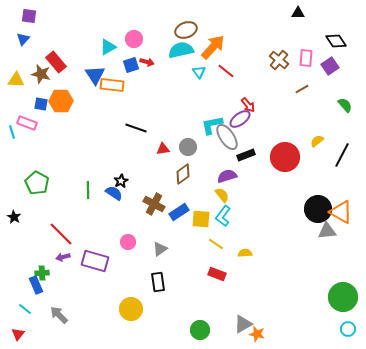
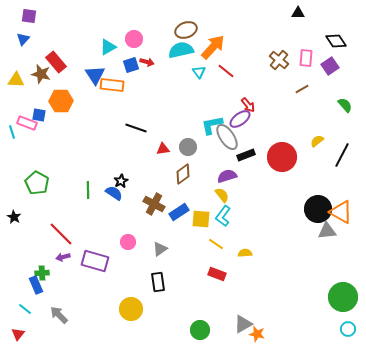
blue square at (41, 104): moved 2 px left, 11 px down
red circle at (285, 157): moved 3 px left
